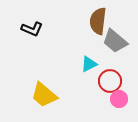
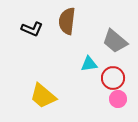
brown semicircle: moved 31 px left
cyan triangle: rotated 18 degrees clockwise
red circle: moved 3 px right, 3 px up
yellow trapezoid: moved 1 px left, 1 px down
pink circle: moved 1 px left
